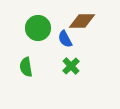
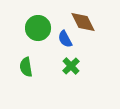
brown diamond: moved 1 px right, 1 px down; rotated 64 degrees clockwise
